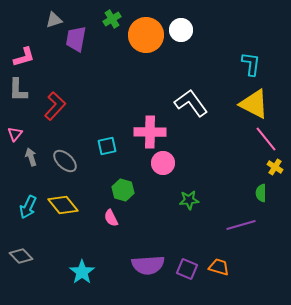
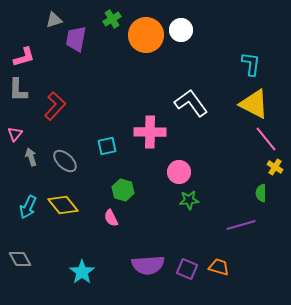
pink circle: moved 16 px right, 9 px down
gray diamond: moved 1 px left, 3 px down; rotated 15 degrees clockwise
